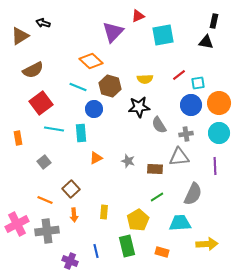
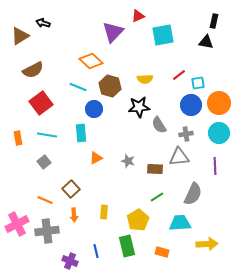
cyan line at (54, 129): moved 7 px left, 6 px down
